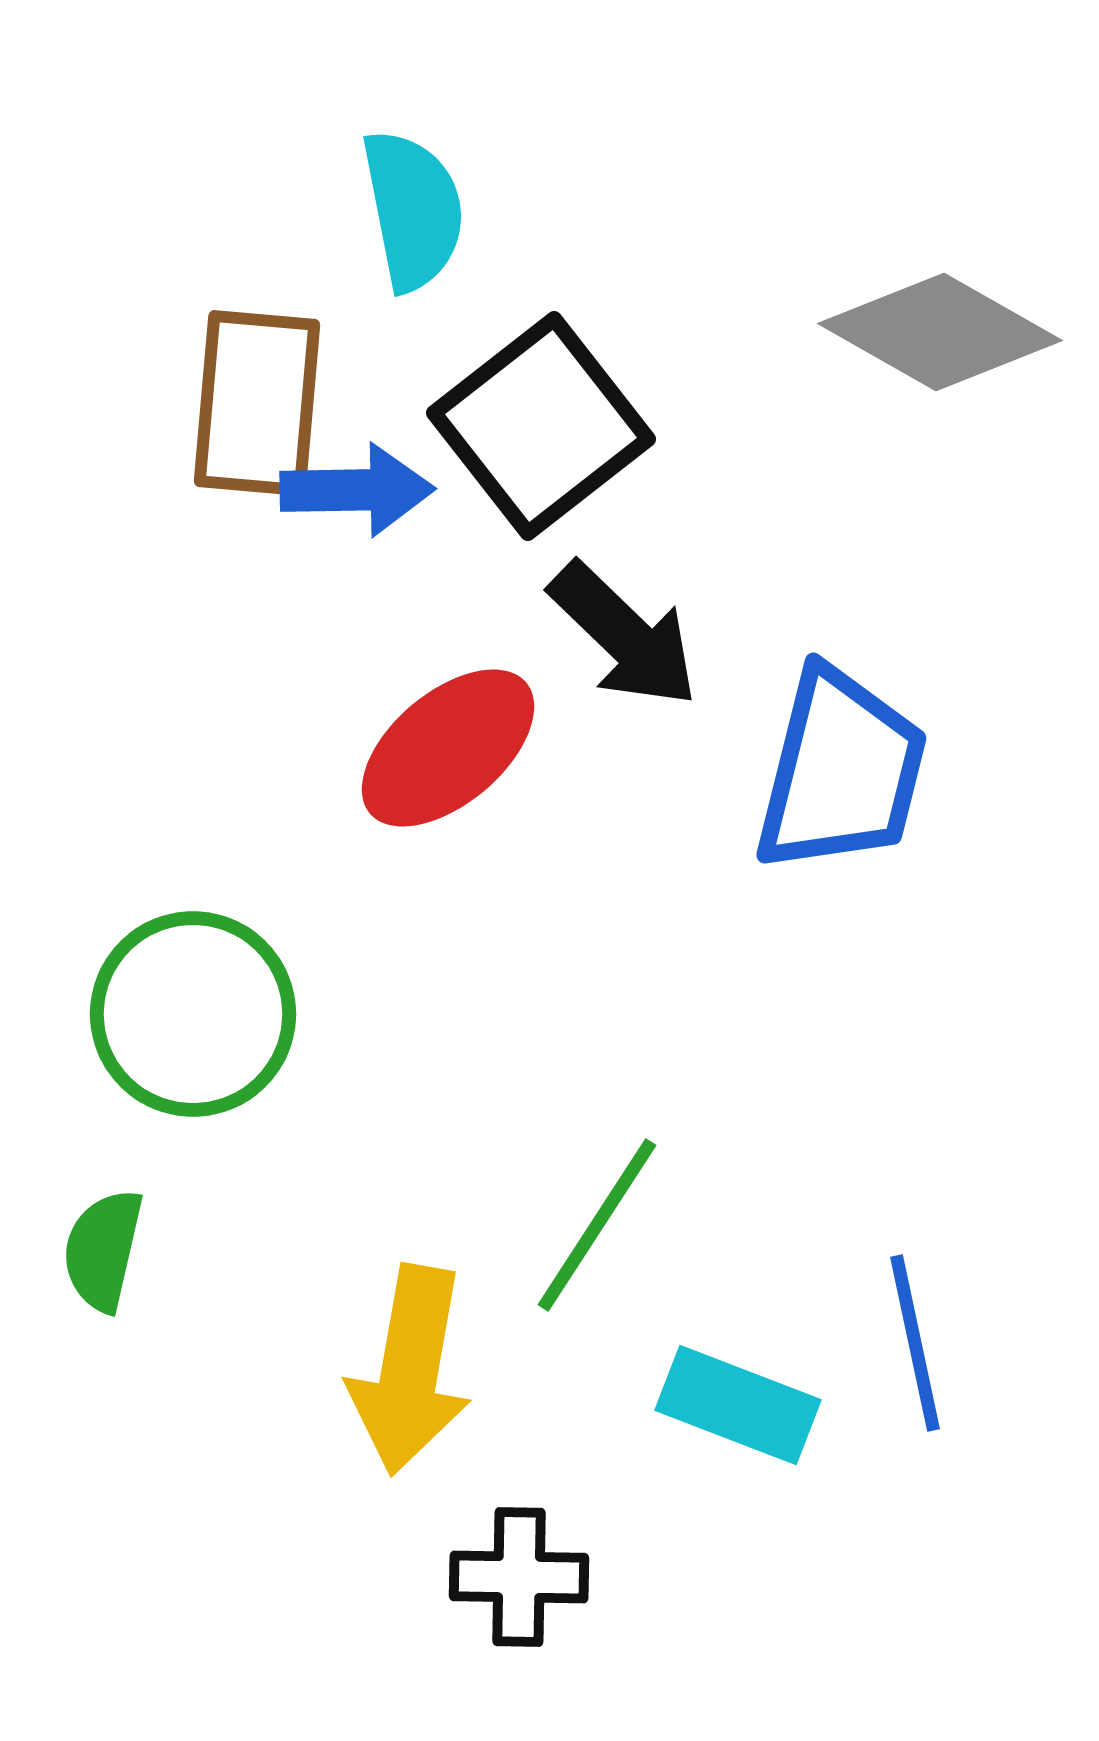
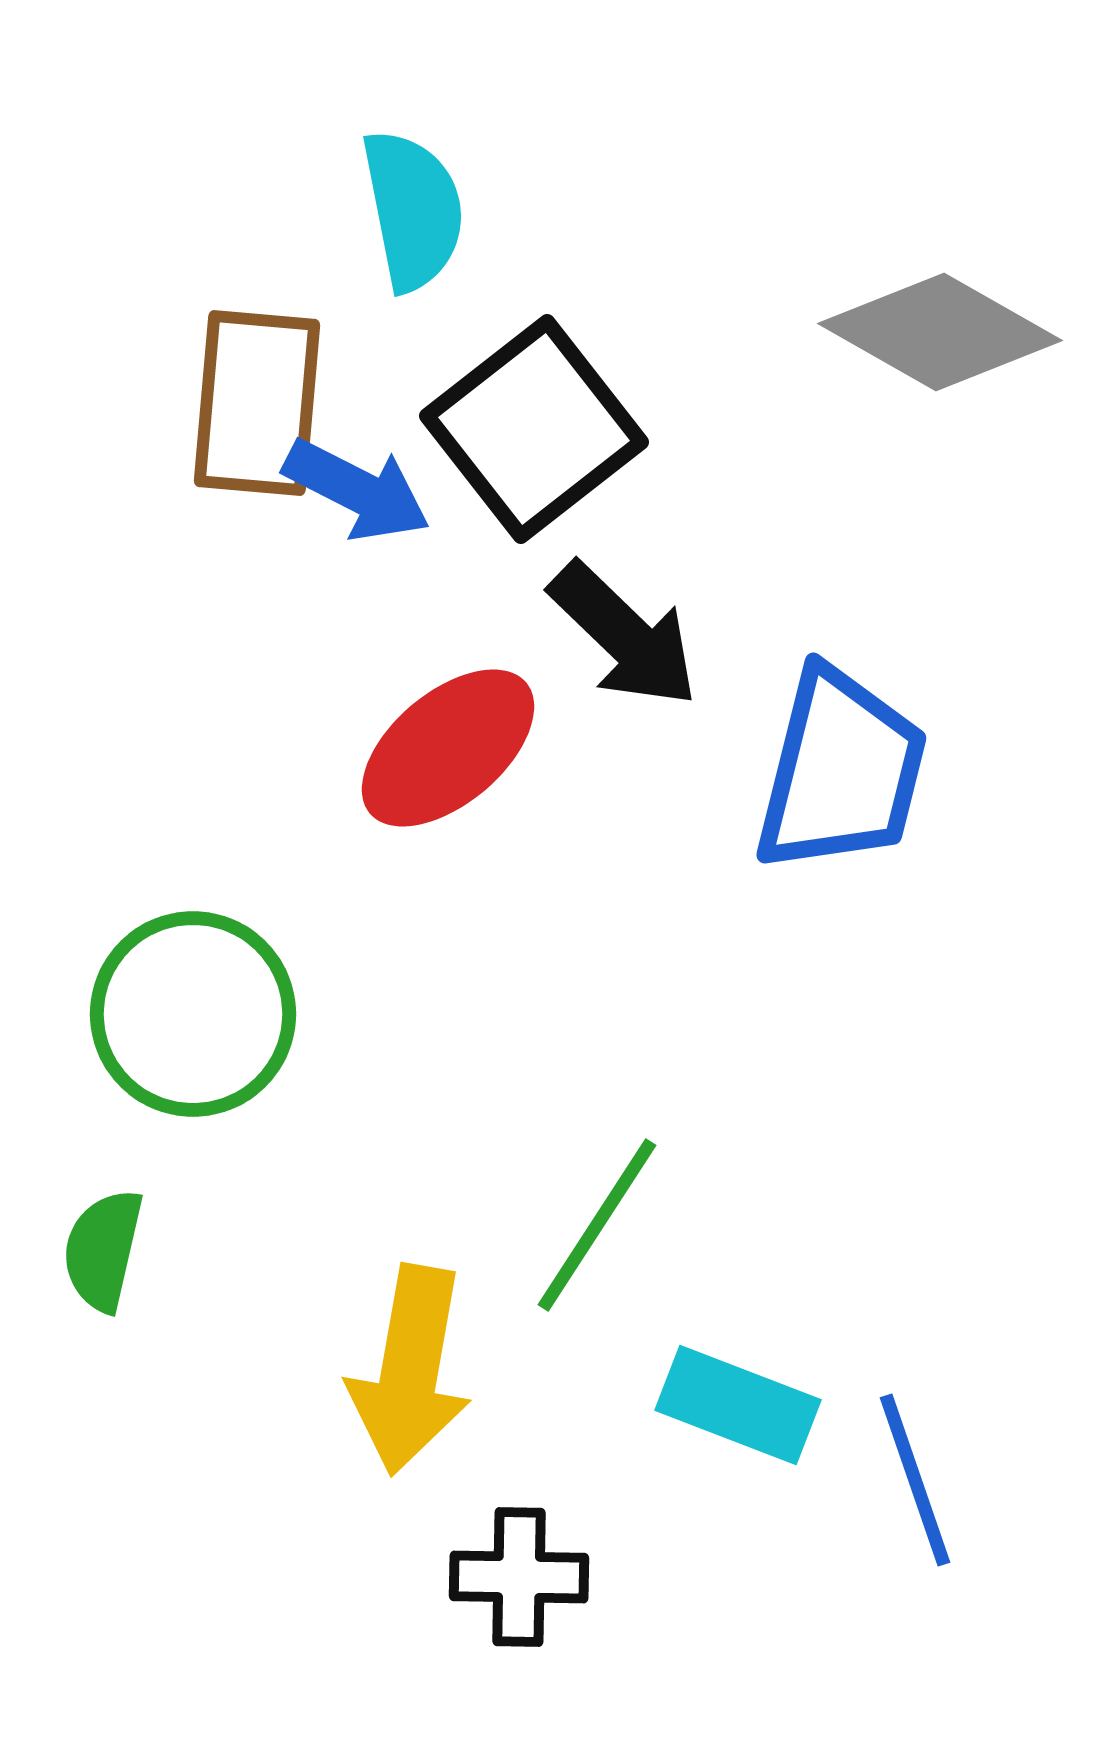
black square: moved 7 px left, 3 px down
blue arrow: rotated 28 degrees clockwise
blue line: moved 137 px down; rotated 7 degrees counterclockwise
